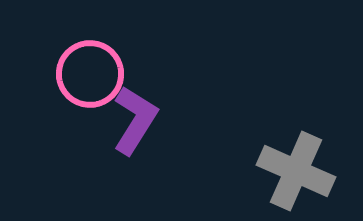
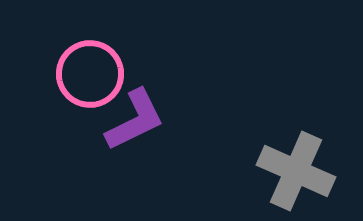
purple L-shape: rotated 32 degrees clockwise
